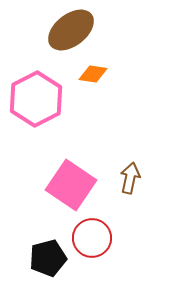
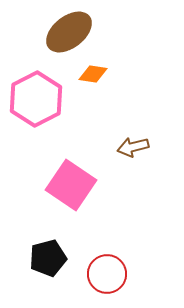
brown ellipse: moved 2 px left, 2 px down
brown arrow: moved 3 px right, 31 px up; rotated 116 degrees counterclockwise
red circle: moved 15 px right, 36 px down
